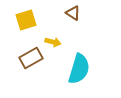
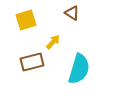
brown triangle: moved 1 px left
yellow arrow: rotated 63 degrees counterclockwise
brown rectangle: moved 1 px right, 4 px down; rotated 15 degrees clockwise
